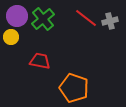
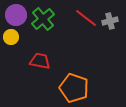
purple circle: moved 1 px left, 1 px up
